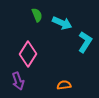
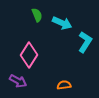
pink diamond: moved 1 px right, 1 px down
purple arrow: rotated 42 degrees counterclockwise
